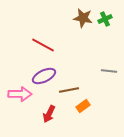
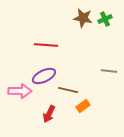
red line: moved 3 px right; rotated 25 degrees counterclockwise
brown line: moved 1 px left; rotated 24 degrees clockwise
pink arrow: moved 3 px up
